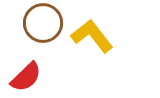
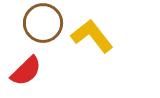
red semicircle: moved 6 px up
